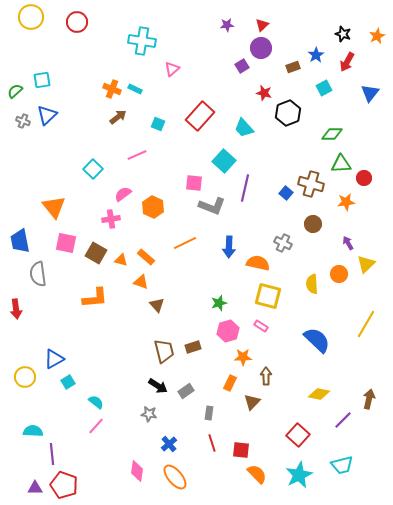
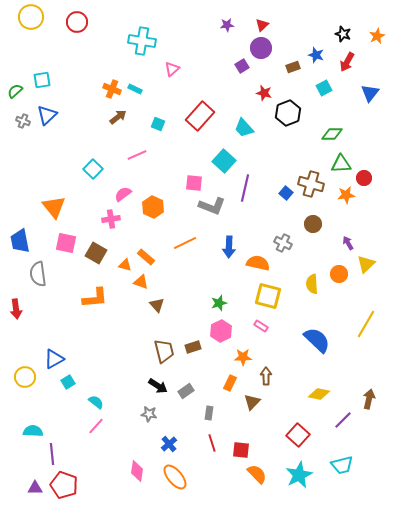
blue star at (316, 55): rotated 21 degrees counterclockwise
orange star at (346, 202): moved 7 px up
orange triangle at (121, 260): moved 4 px right, 5 px down
pink hexagon at (228, 331): moved 7 px left; rotated 10 degrees counterclockwise
